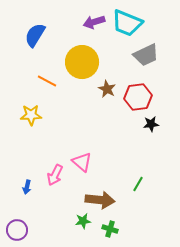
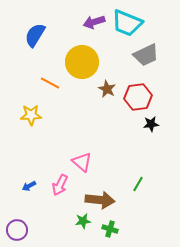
orange line: moved 3 px right, 2 px down
pink arrow: moved 5 px right, 10 px down
blue arrow: moved 2 px right, 1 px up; rotated 48 degrees clockwise
